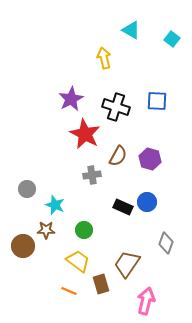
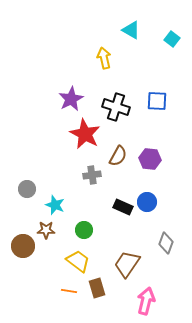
purple hexagon: rotated 10 degrees counterclockwise
brown rectangle: moved 4 px left, 4 px down
orange line: rotated 14 degrees counterclockwise
